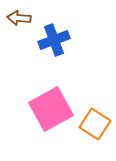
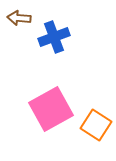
blue cross: moved 3 px up
orange square: moved 1 px right, 1 px down
